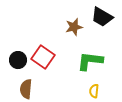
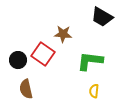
brown star: moved 11 px left, 7 px down; rotated 18 degrees clockwise
red square: moved 3 px up
brown semicircle: rotated 18 degrees counterclockwise
